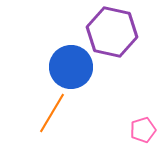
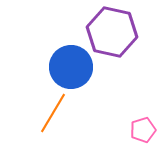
orange line: moved 1 px right
